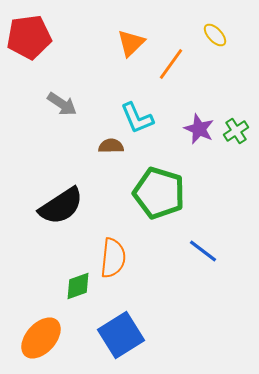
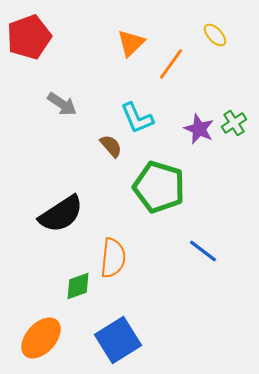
red pentagon: rotated 12 degrees counterclockwise
green cross: moved 2 px left, 8 px up
brown semicircle: rotated 50 degrees clockwise
green pentagon: moved 6 px up
black semicircle: moved 8 px down
blue square: moved 3 px left, 5 px down
